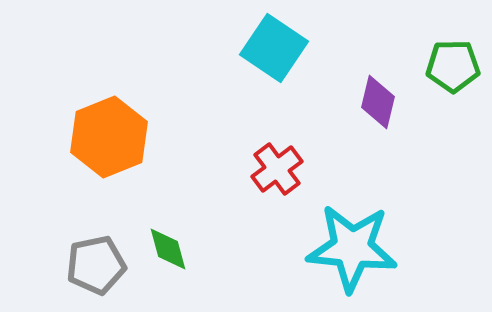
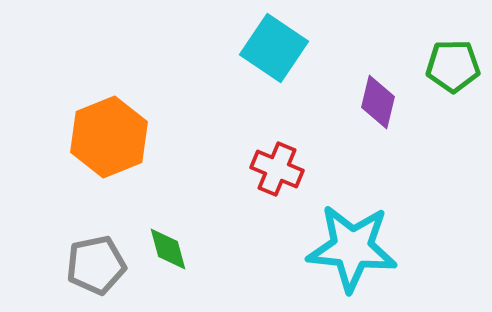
red cross: rotated 30 degrees counterclockwise
